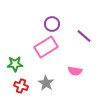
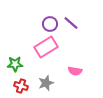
purple circle: moved 2 px left
purple line: moved 13 px left, 13 px up
gray star: rotated 21 degrees clockwise
